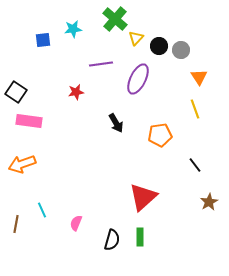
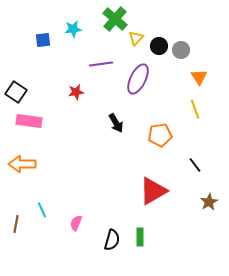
orange arrow: rotated 20 degrees clockwise
red triangle: moved 10 px right, 6 px up; rotated 12 degrees clockwise
